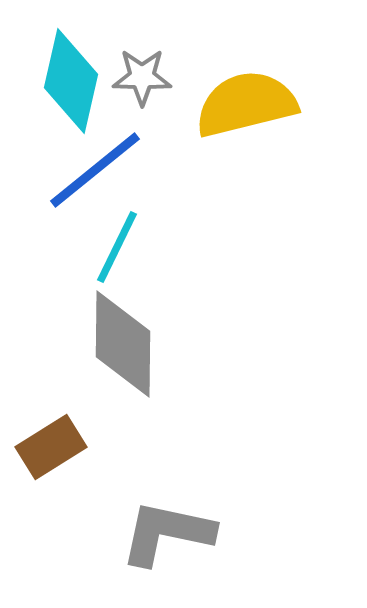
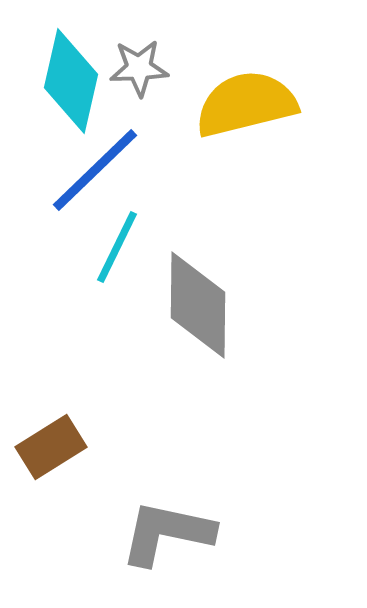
gray star: moved 3 px left, 9 px up; rotated 4 degrees counterclockwise
blue line: rotated 5 degrees counterclockwise
gray diamond: moved 75 px right, 39 px up
